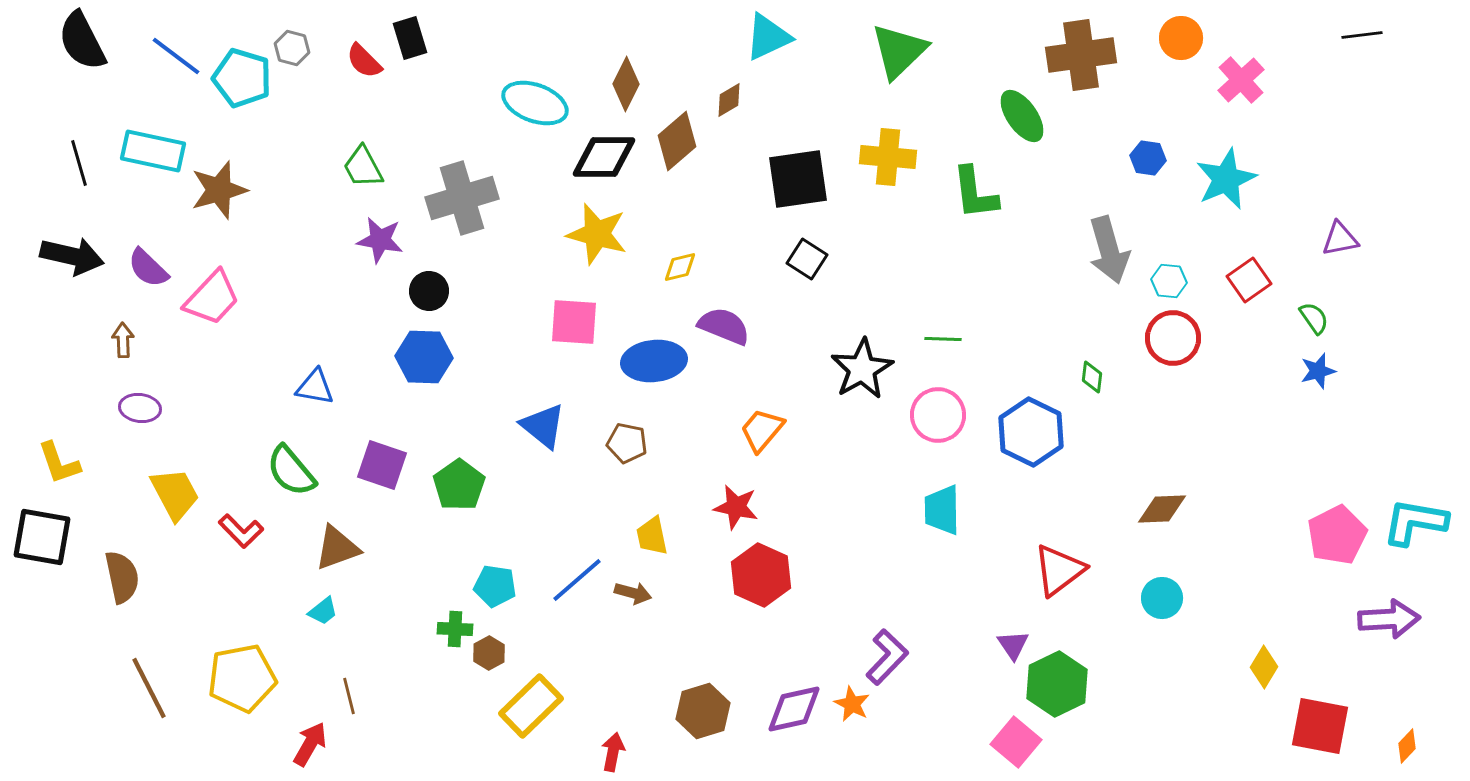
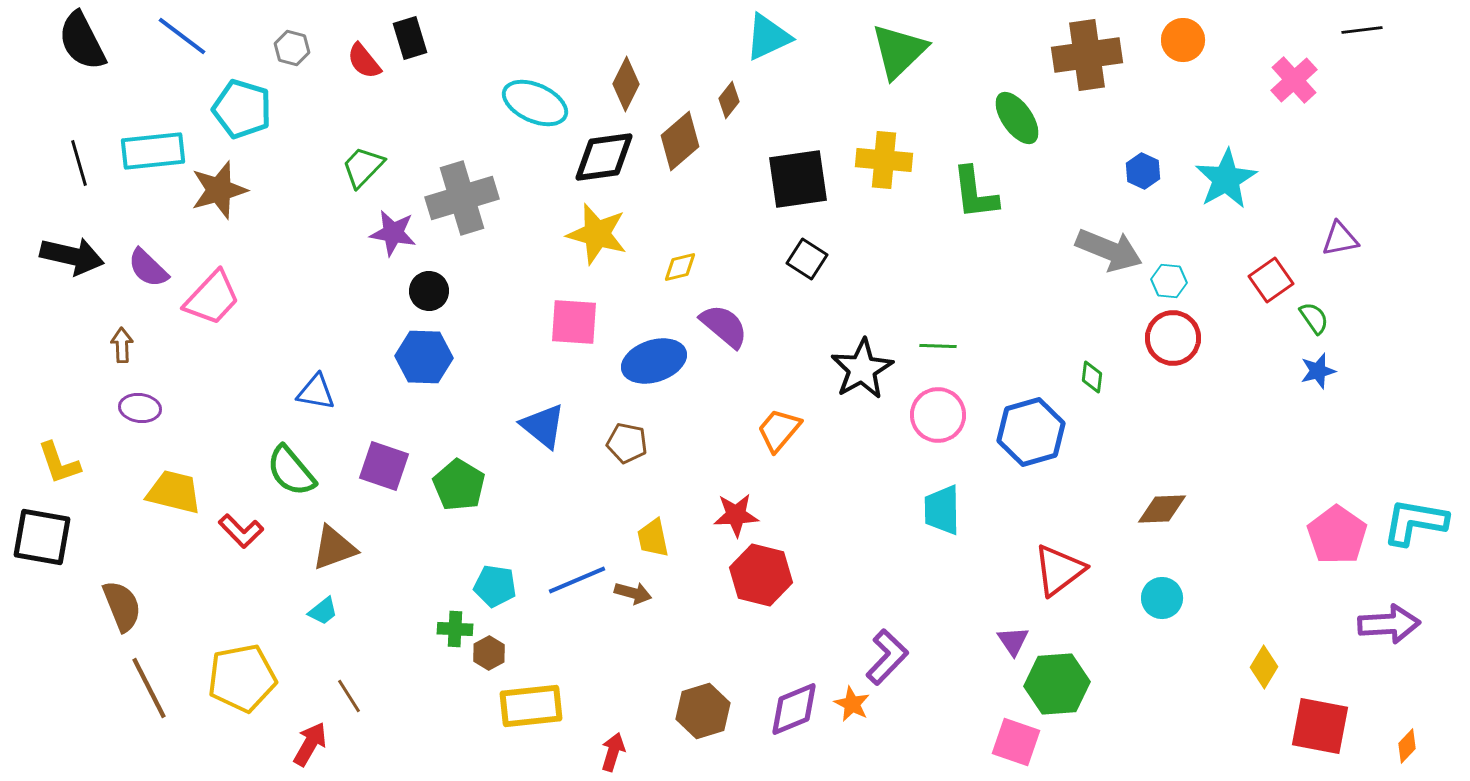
black line at (1362, 35): moved 5 px up
orange circle at (1181, 38): moved 2 px right, 2 px down
brown cross at (1081, 55): moved 6 px right
blue line at (176, 56): moved 6 px right, 20 px up
red semicircle at (364, 61): rotated 6 degrees clockwise
cyan pentagon at (242, 78): moved 31 px down
pink cross at (1241, 80): moved 53 px right
brown diamond at (729, 100): rotated 21 degrees counterclockwise
cyan ellipse at (535, 103): rotated 4 degrees clockwise
green ellipse at (1022, 116): moved 5 px left, 2 px down
brown diamond at (677, 141): moved 3 px right
cyan rectangle at (153, 151): rotated 18 degrees counterclockwise
black diamond at (604, 157): rotated 8 degrees counterclockwise
yellow cross at (888, 157): moved 4 px left, 3 px down
blue hexagon at (1148, 158): moved 5 px left, 13 px down; rotated 16 degrees clockwise
green trapezoid at (363, 167): rotated 72 degrees clockwise
cyan star at (1226, 179): rotated 6 degrees counterclockwise
purple star at (380, 240): moved 13 px right, 7 px up
gray arrow at (1109, 250): rotated 52 degrees counterclockwise
red square at (1249, 280): moved 22 px right
purple semicircle at (724, 326): rotated 18 degrees clockwise
green line at (943, 339): moved 5 px left, 7 px down
brown arrow at (123, 340): moved 1 px left, 5 px down
blue ellipse at (654, 361): rotated 12 degrees counterclockwise
blue triangle at (315, 387): moved 1 px right, 5 px down
orange trapezoid at (762, 430): moved 17 px right
blue hexagon at (1031, 432): rotated 18 degrees clockwise
purple square at (382, 465): moved 2 px right, 1 px down
green pentagon at (459, 485): rotated 6 degrees counterclockwise
yellow trapezoid at (175, 494): moved 1 px left, 2 px up; rotated 48 degrees counterclockwise
red star at (736, 507): moved 8 px down; rotated 15 degrees counterclockwise
pink pentagon at (1337, 535): rotated 10 degrees counterclockwise
yellow trapezoid at (652, 536): moved 1 px right, 2 px down
brown triangle at (337, 548): moved 3 px left
red hexagon at (761, 575): rotated 10 degrees counterclockwise
brown semicircle at (122, 577): moved 29 px down; rotated 10 degrees counterclockwise
blue line at (577, 580): rotated 18 degrees clockwise
purple arrow at (1389, 619): moved 5 px down
purple triangle at (1013, 645): moved 4 px up
green hexagon at (1057, 684): rotated 22 degrees clockwise
brown line at (349, 696): rotated 18 degrees counterclockwise
yellow rectangle at (531, 706): rotated 38 degrees clockwise
purple diamond at (794, 709): rotated 10 degrees counterclockwise
pink square at (1016, 742): rotated 21 degrees counterclockwise
red arrow at (613, 752): rotated 6 degrees clockwise
